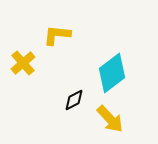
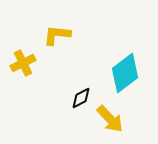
yellow cross: rotated 15 degrees clockwise
cyan diamond: moved 13 px right
black diamond: moved 7 px right, 2 px up
